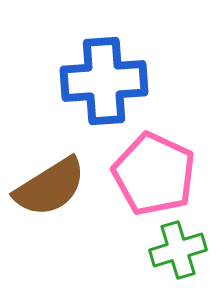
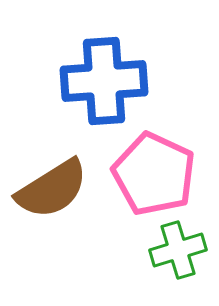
brown semicircle: moved 2 px right, 2 px down
